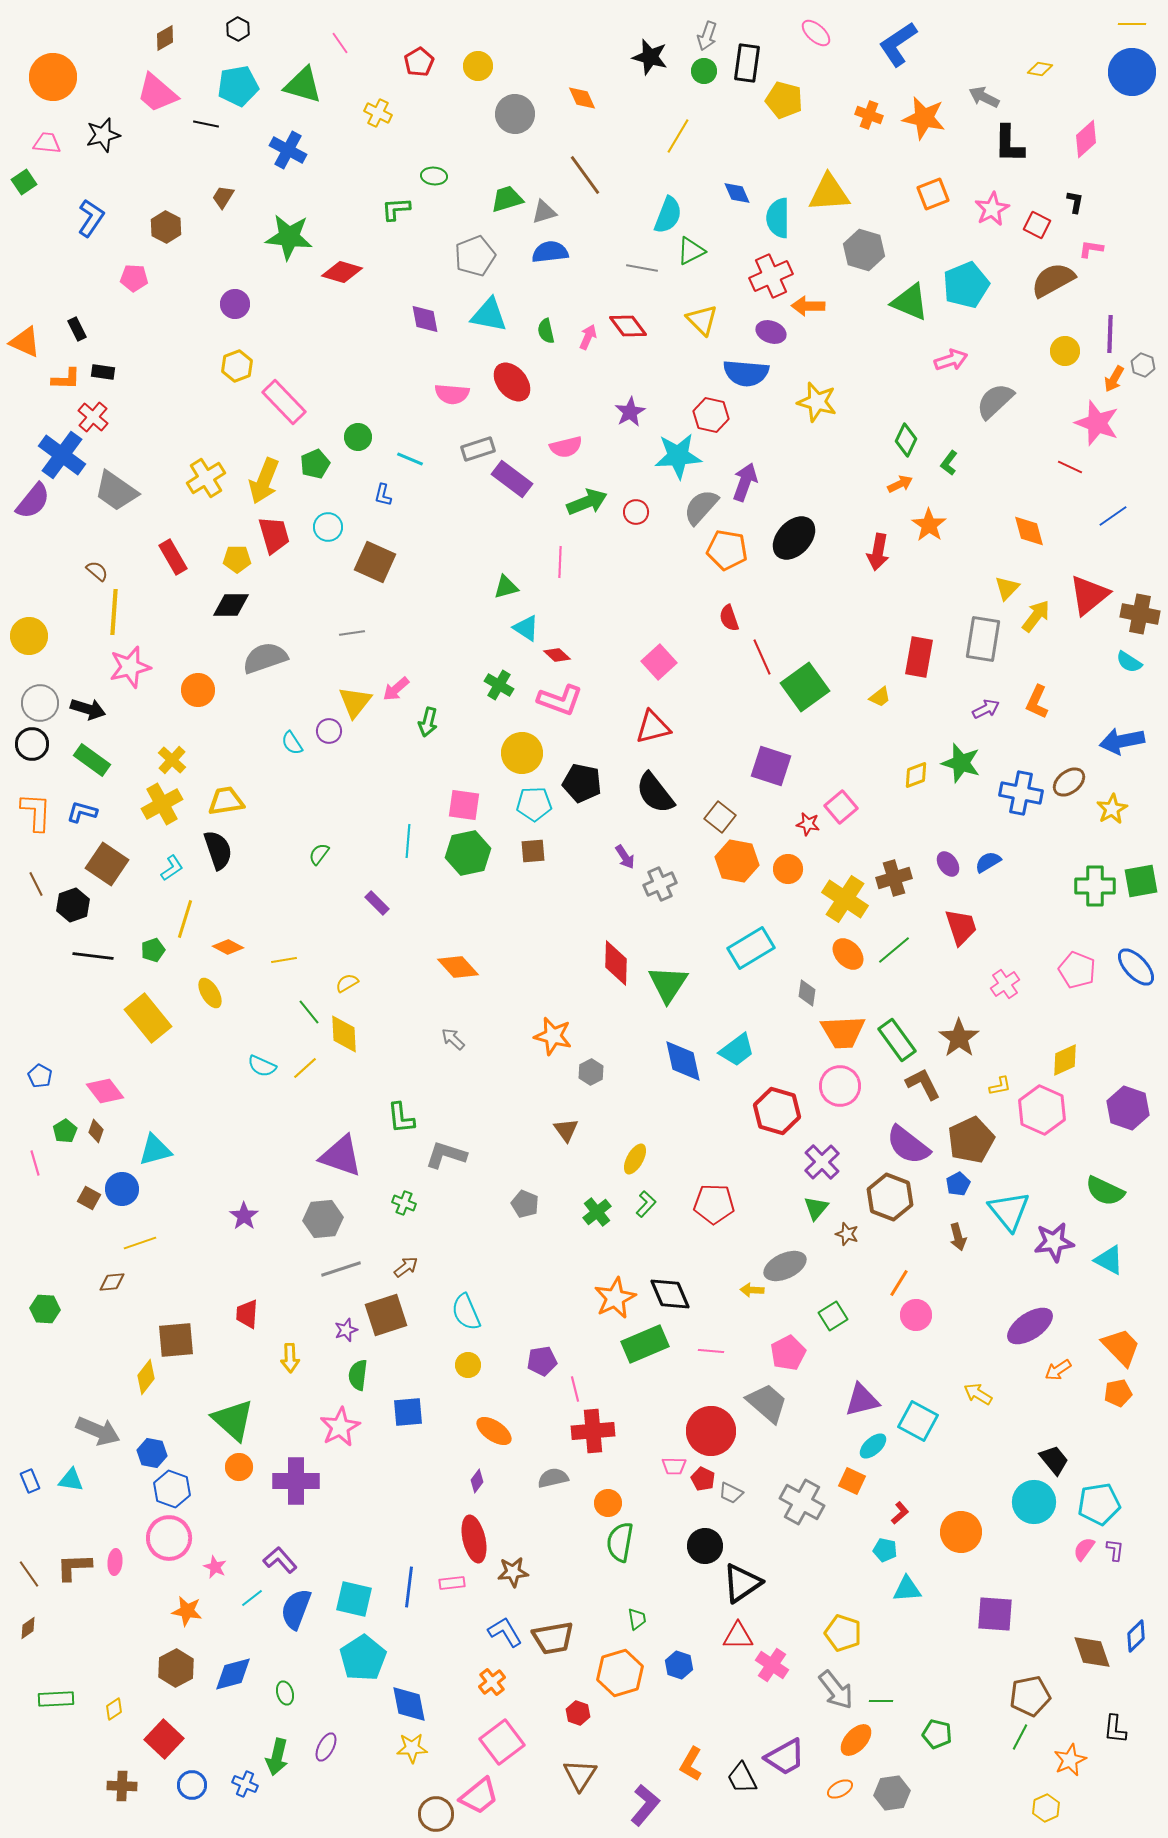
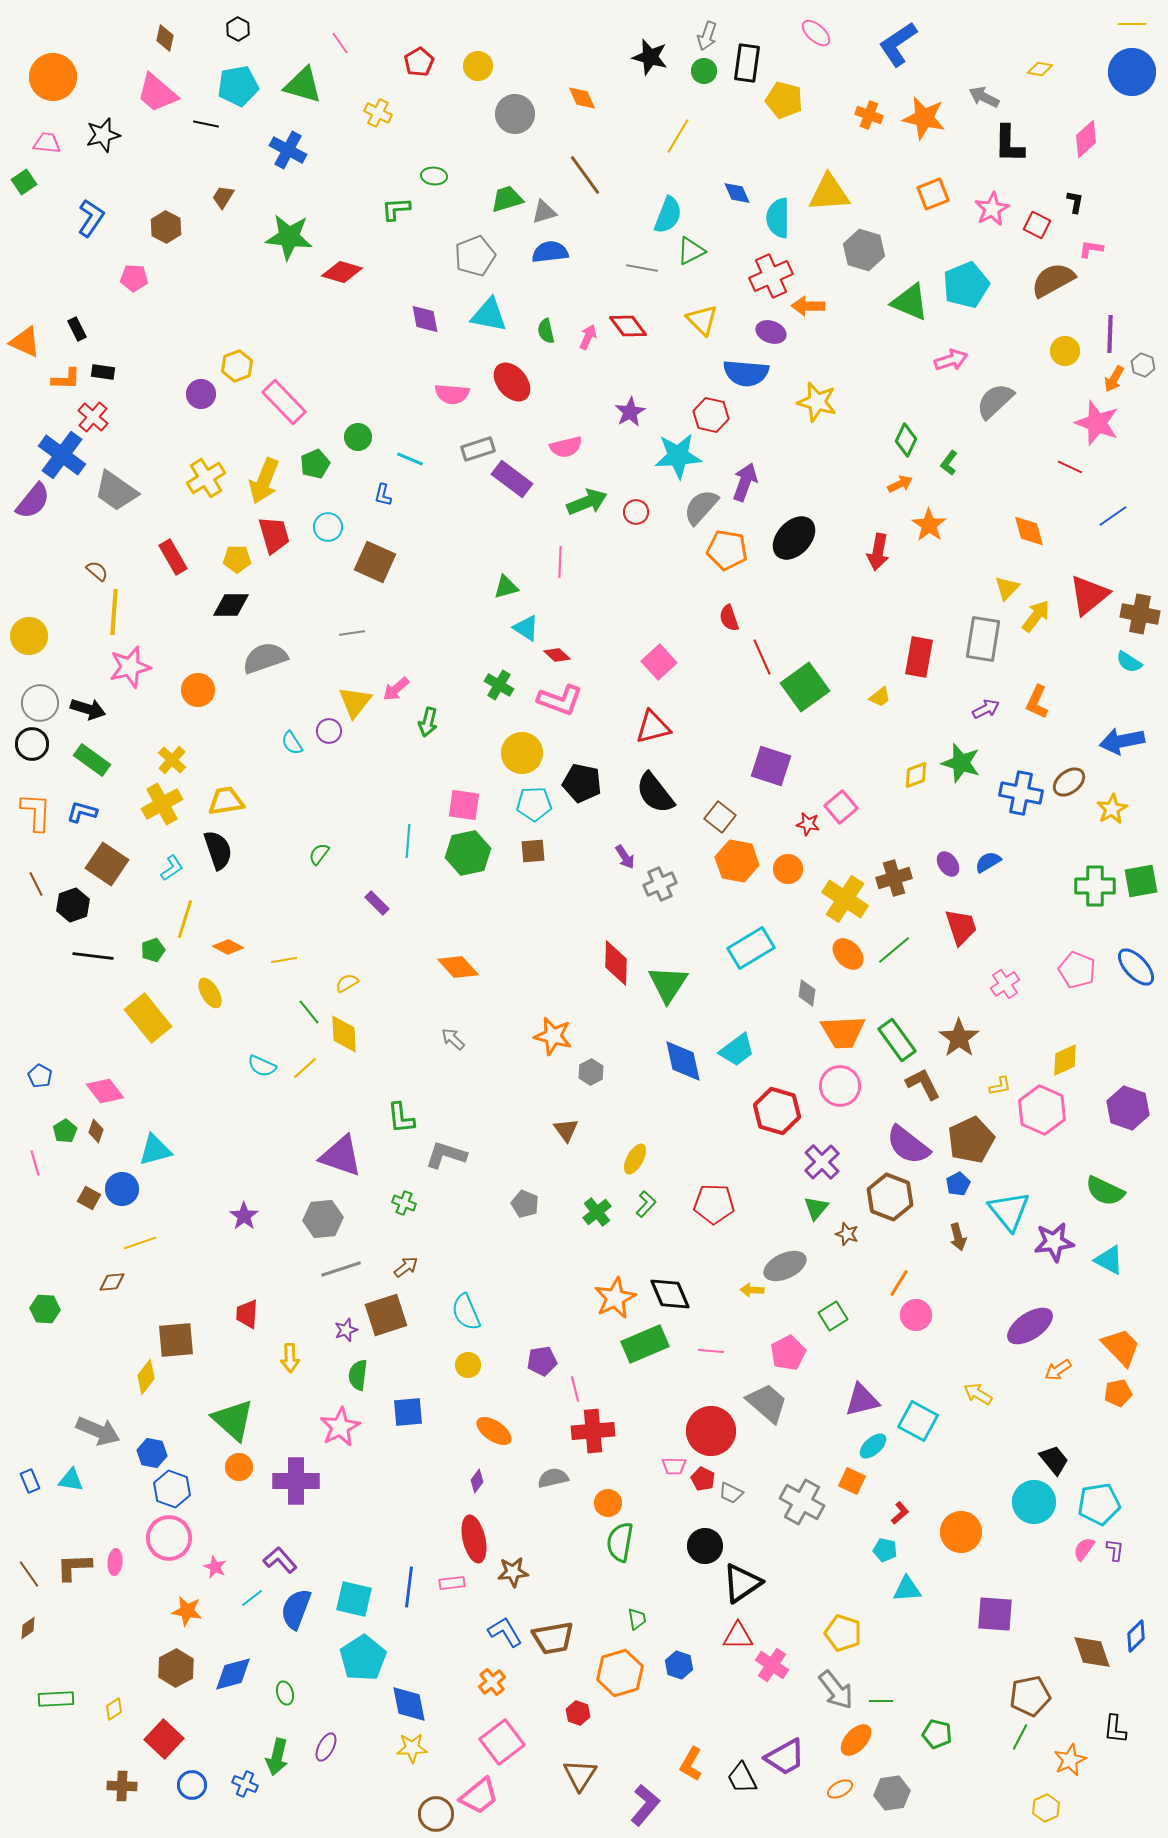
brown diamond at (165, 38): rotated 48 degrees counterclockwise
purple circle at (235, 304): moved 34 px left, 90 px down
